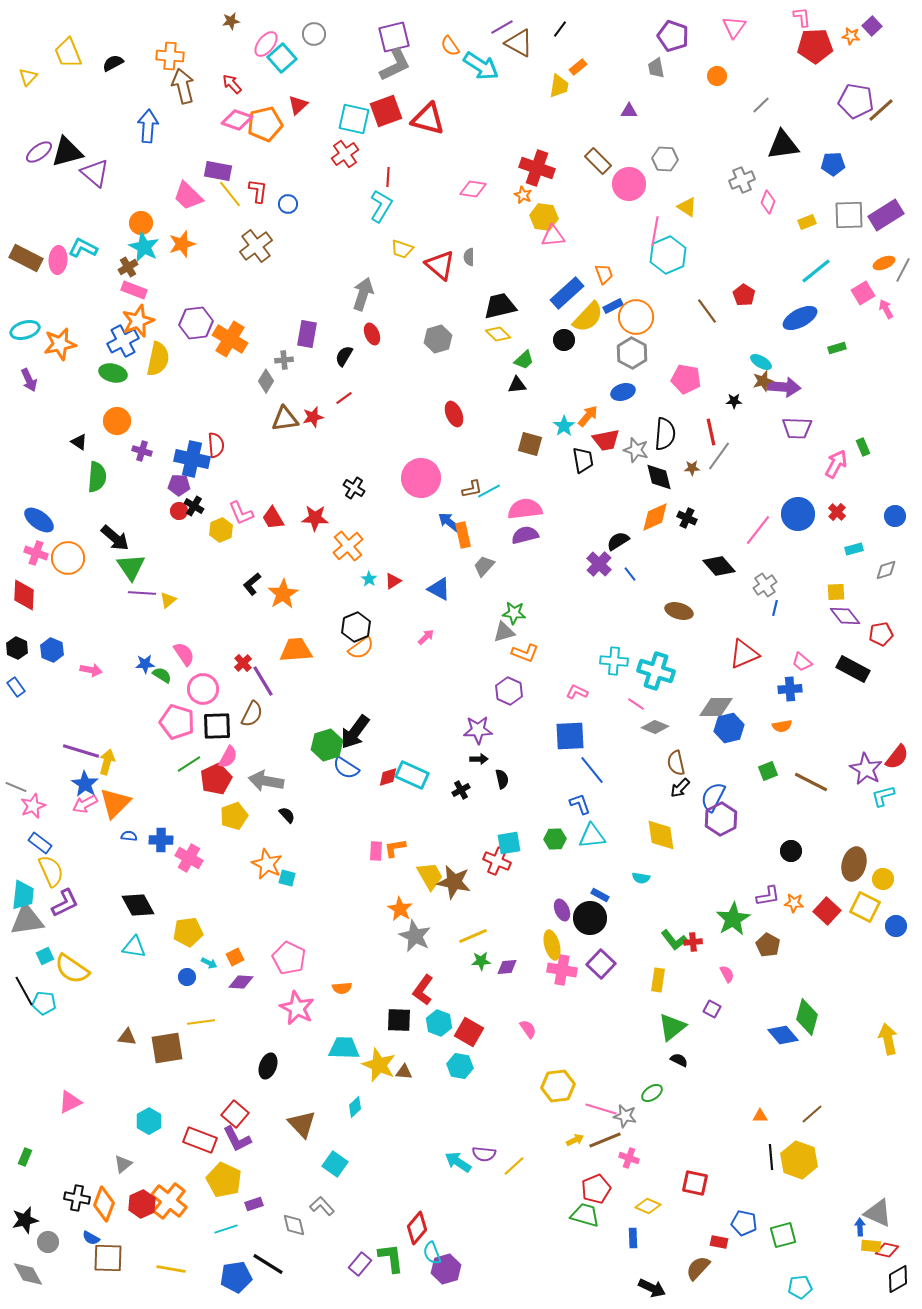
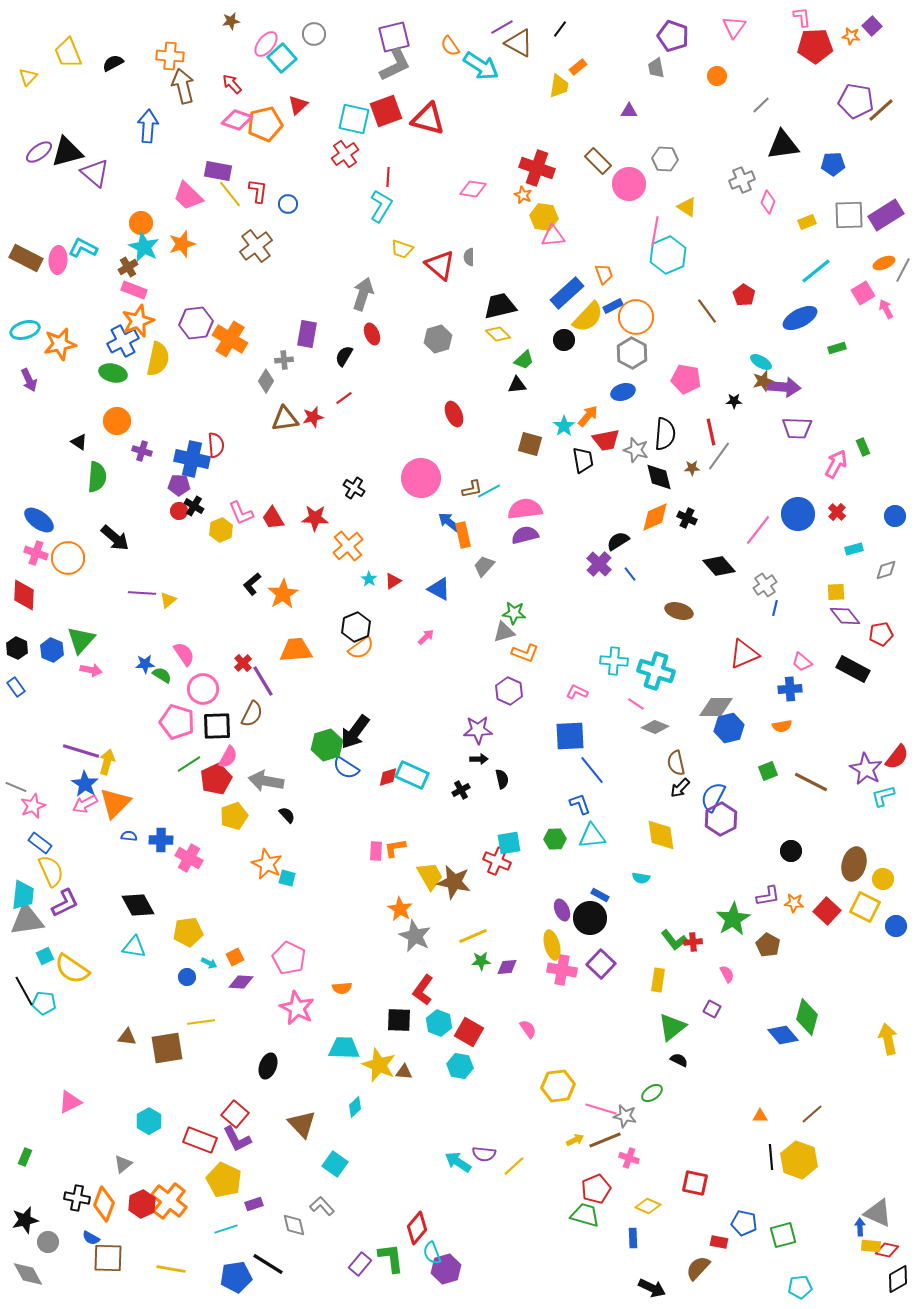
green triangle at (131, 567): moved 50 px left, 73 px down; rotated 16 degrees clockwise
